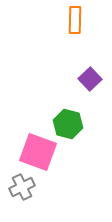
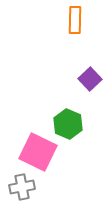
green hexagon: rotated 8 degrees clockwise
pink square: rotated 6 degrees clockwise
gray cross: rotated 15 degrees clockwise
